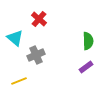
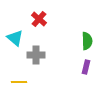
green semicircle: moved 1 px left
gray cross: rotated 24 degrees clockwise
purple rectangle: rotated 40 degrees counterclockwise
yellow line: moved 1 px down; rotated 21 degrees clockwise
